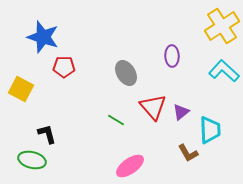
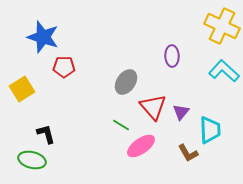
yellow cross: rotated 32 degrees counterclockwise
gray ellipse: moved 9 px down; rotated 65 degrees clockwise
yellow square: moved 1 px right; rotated 30 degrees clockwise
purple triangle: rotated 12 degrees counterclockwise
green line: moved 5 px right, 5 px down
black L-shape: moved 1 px left
pink ellipse: moved 11 px right, 20 px up
